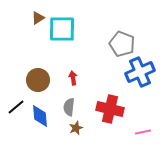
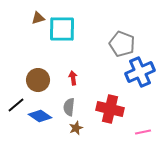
brown triangle: rotated 16 degrees clockwise
black line: moved 2 px up
blue diamond: rotated 50 degrees counterclockwise
